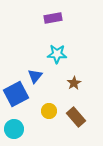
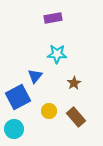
blue square: moved 2 px right, 3 px down
